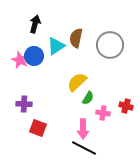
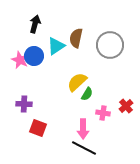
green semicircle: moved 1 px left, 4 px up
red cross: rotated 32 degrees clockwise
